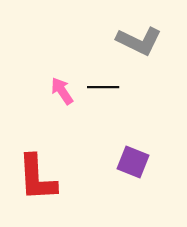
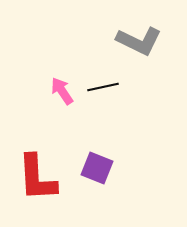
black line: rotated 12 degrees counterclockwise
purple square: moved 36 px left, 6 px down
